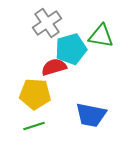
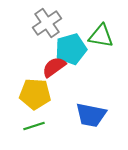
red semicircle: rotated 20 degrees counterclockwise
